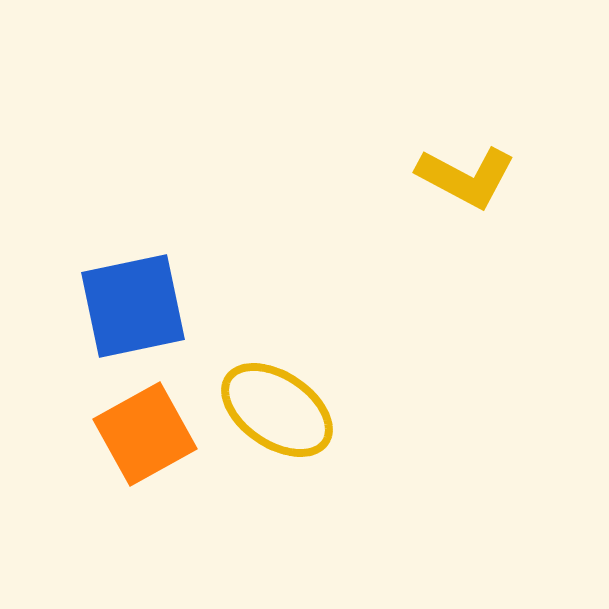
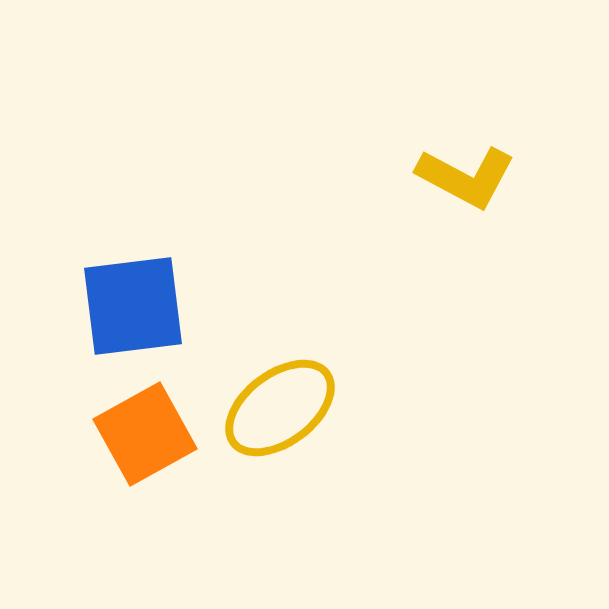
blue square: rotated 5 degrees clockwise
yellow ellipse: moved 3 px right, 2 px up; rotated 71 degrees counterclockwise
